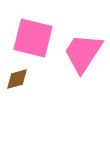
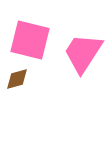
pink square: moved 3 px left, 2 px down
